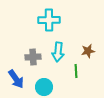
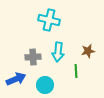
cyan cross: rotated 15 degrees clockwise
blue arrow: rotated 78 degrees counterclockwise
cyan circle: moved 1 px right, 2 px up
